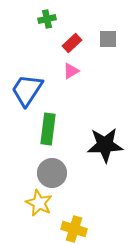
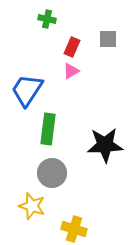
green cross: rotated 24 degrees clockwise
red rectangle: moved 4 px down; rotated 24 degrees counterclockwise
yellow star: moved 7 px left, 3 px down; rotated 8 degrees counterclockwise
